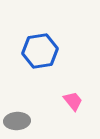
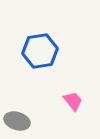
gray ellipse: rotated 20 degrees clockwise
